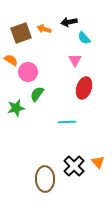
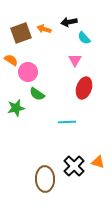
green semicircle: rotated 91 degrees counterclockwise
orange triangle: rotated 32 degrees counterclockwise
